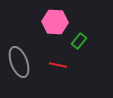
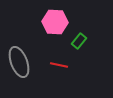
red line: moved 1 px right
